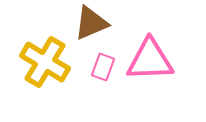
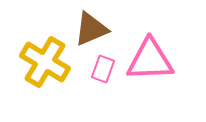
brown triangle: moved 6 px down
pink rectangle: moved 2 px down
